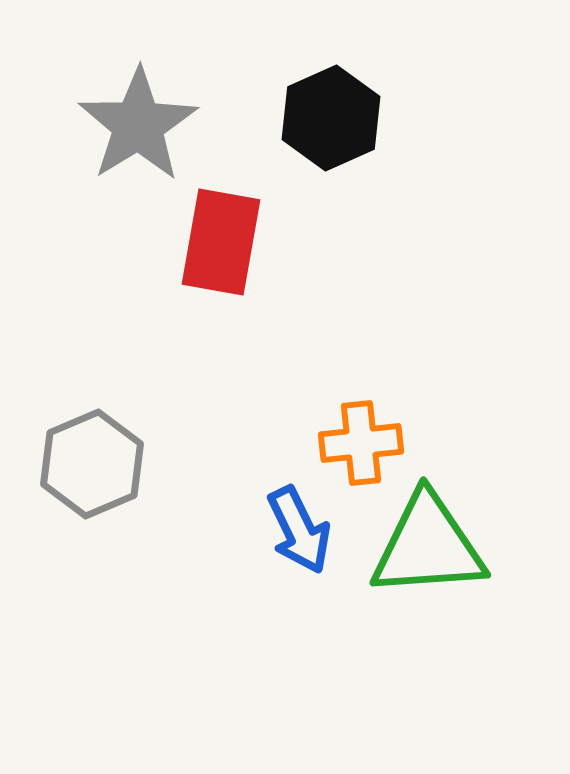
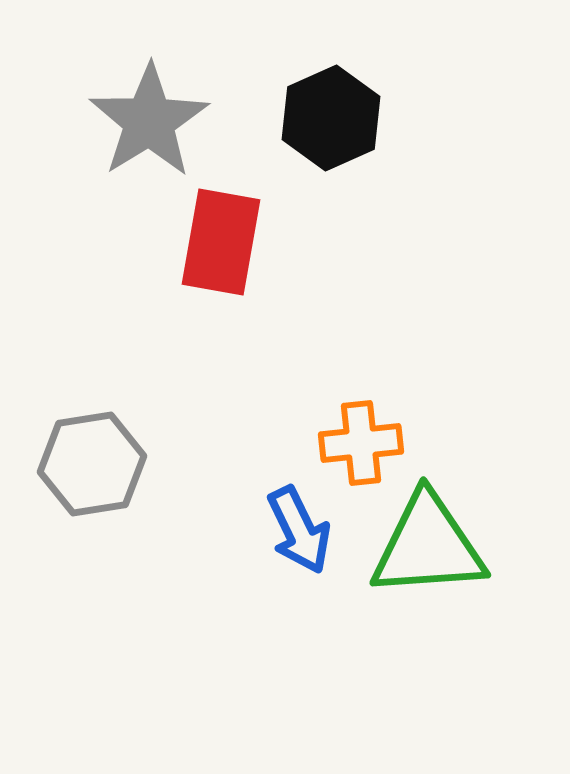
gray star: moved 11 px right, 4 px up
gray hexagon: rotated 14 degrees clockwise
